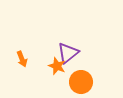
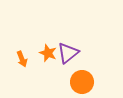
orange star: moved 9 px left, 13 px up
orange circle: moved 1 px right
